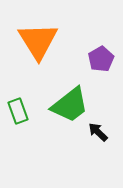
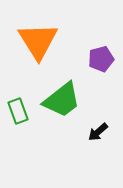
purple pentagon: rotated 15 degrees clockwise
green trapezoid: moved 8 px left, 5 px up
black arrow: rotated 85 degrees counterclockwise
